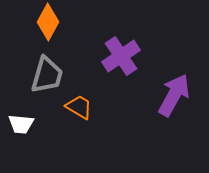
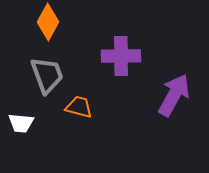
purple cross: rotated 33 degrees clockwise
gray trapezoid: rotated 36 degrees counterclockwise
orange trapezoid: rotated 16 degrees counterclockwise
white trapezoid: moved 1 px up
